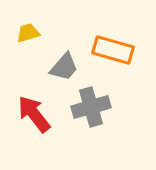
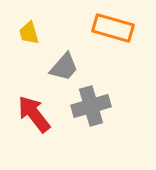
yellow trapezoid: moved 1 px right; rotated 90 degrees counterclockwise
orange rectangle: moved 22 px up
gray cross: moved 1 px up
